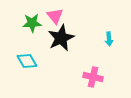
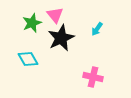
pink triangle: moved 1 px up
green star: rotated 18 degrees counterclockwise
cyan arrow: moved 12 px left, 10 px up; rotated 40 degrees clockwise
cyan diamond: moved 1 px right, 2 px up
